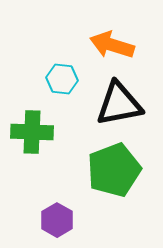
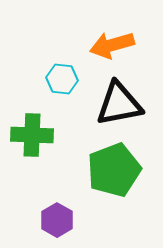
orange arrow: rotated 33 degrees counterclockwise
green cross: moved 3 px down
